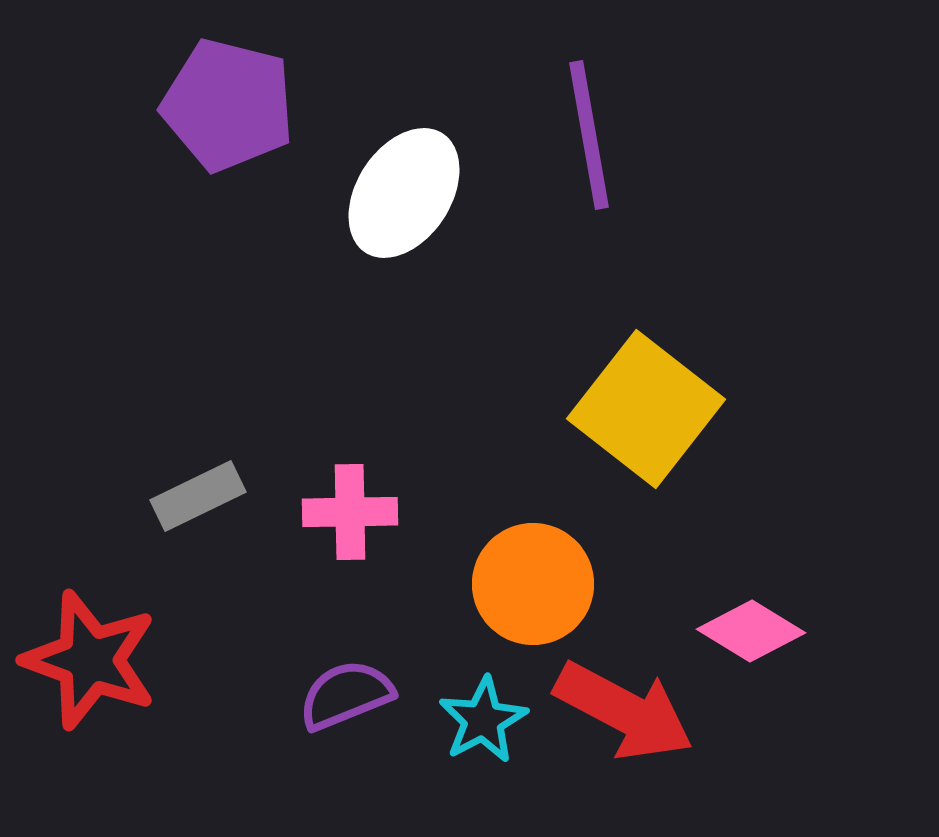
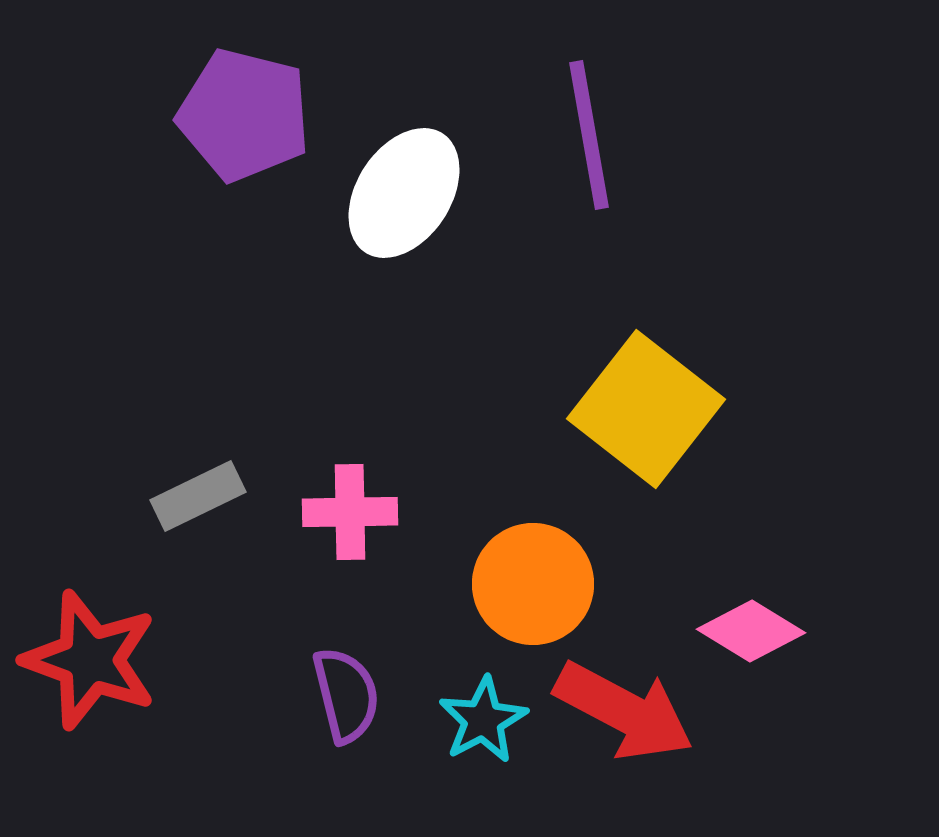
purple pentagon: moved 16 px right, 10 px down
purple semicircle: rotated 98 degrees clockwise
